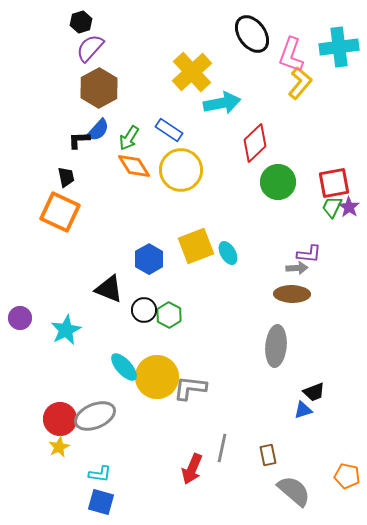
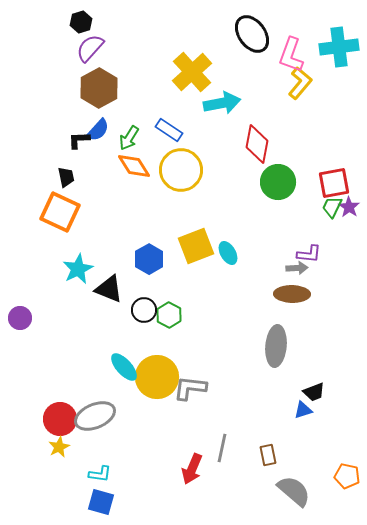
red diamond at (255, 143): moved 2 px right, 1 px down; rotated 36 degrees counterclockwise
cyan star at (66, 330): moved 12 px right, 61 px up
